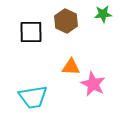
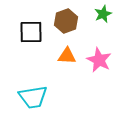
green star: rotated 18 degrees counterclockwise
brown hexagon: rotated 15 degrees clockwise
orange triangle: moved 4 px left, 11 px up
pink star: moved 6 px right, 24 px up
